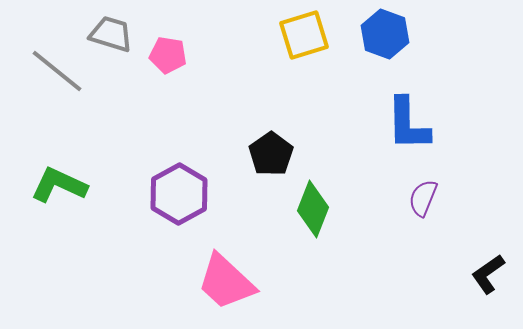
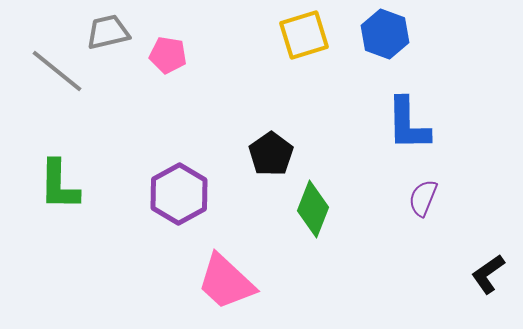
gray trapezoid: moved 3 px left, 2 px up; rotated 30 degrees counterclockwise
green L-shape: rotated 114 degrees counterclockwise
